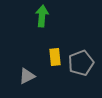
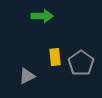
green arrow: rotated 85 degrees clockwise
gray pentagon: rotated 15 degrees counterclockwise
